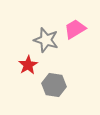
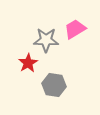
gray star: rotated 15 degrees counterclockwise
red star: moved 2 px up
